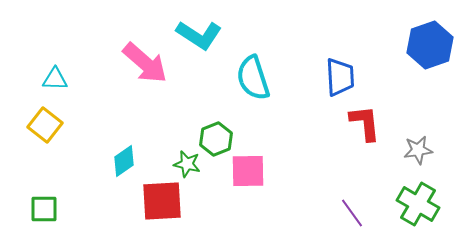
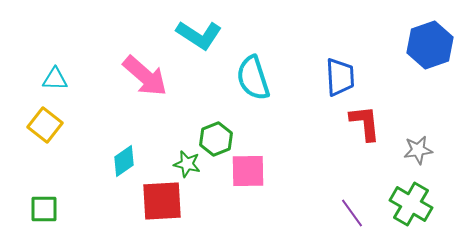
pink arrow: moved 13 px down
green cross: moved 7 px left
